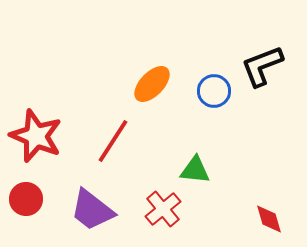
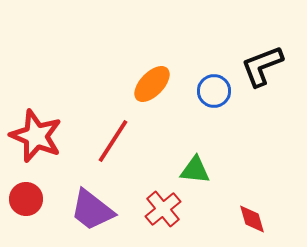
red diamond: moved 17 px left
